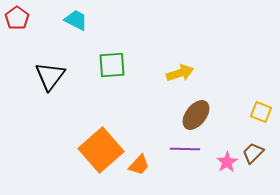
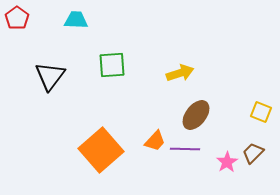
cyan trapezoid: rotated 25 degrees counterclockwise
orange trapezoid: moved 16 px right, 24 px up
